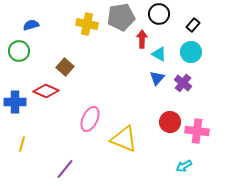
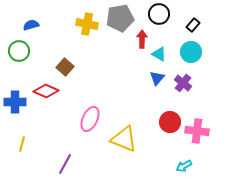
gray pentagon: moved 1 px left, 1 px down
purple line: moved 5 px up; rotated 10 degrees counterclockwise
